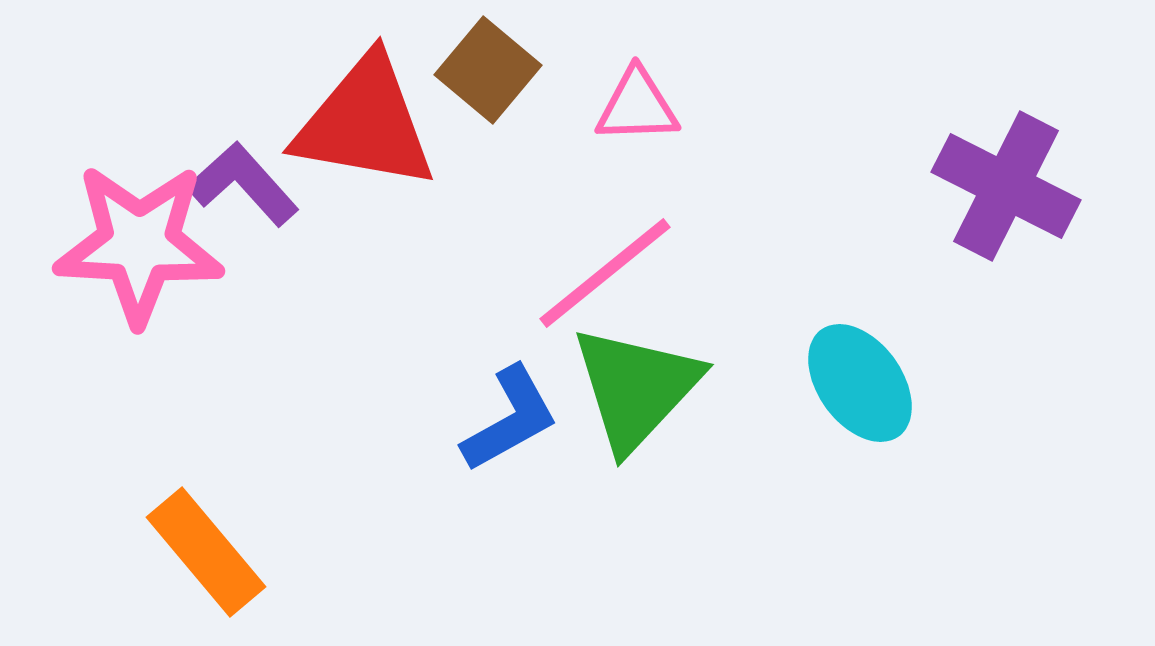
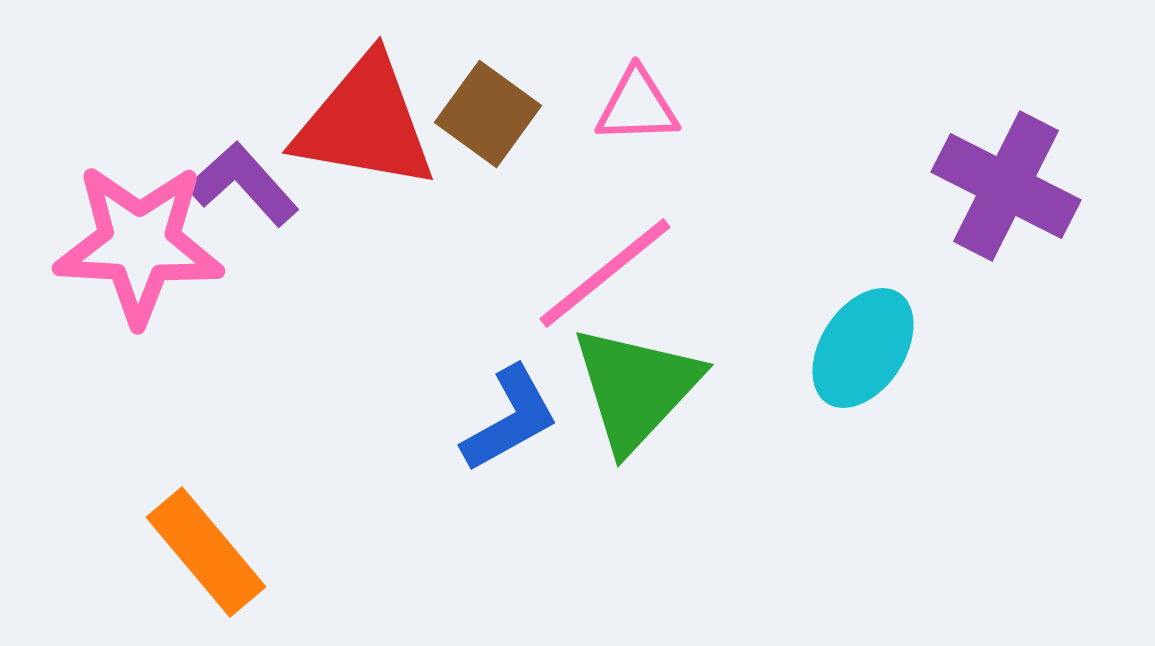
brown square: moved 44 px down; rotated 4 degrees counterclockwise
cyan ellipse: moved 3 px right, 35 px up; rotated 69 degrees clockwise
